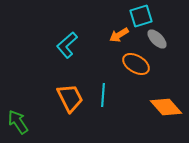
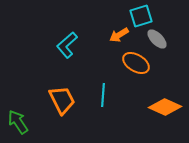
orange ellipse: moved 1 px up
orange trapezoid: moved 8 px left, 2 px down
orange diamond: moved 1 px left; rotated 24 degrees counterclockwise
